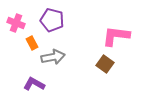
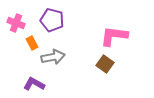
pink L-shape: moved 2 px left
